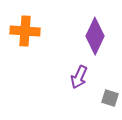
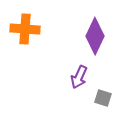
orange cross: moved 2 px up
gray square: moved 7 px left
